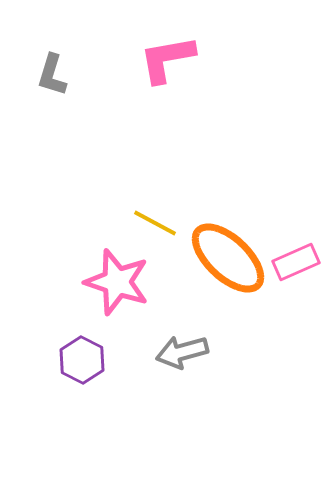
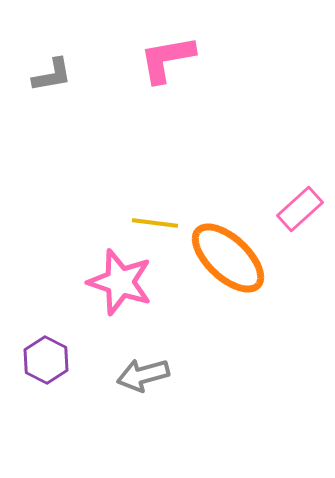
gray L-shape: rotated 117 degrees counterclockwise
yellow line: rotated 21 degrees counterclockwise
pink rectangle: moved 4 px right, 53 px up; rotated 18 degrees counterclockwise
pink star: moved 3 px right
gray arrow: moved 39 px left, 23 px down
purple hexagon: moved 36 px left
